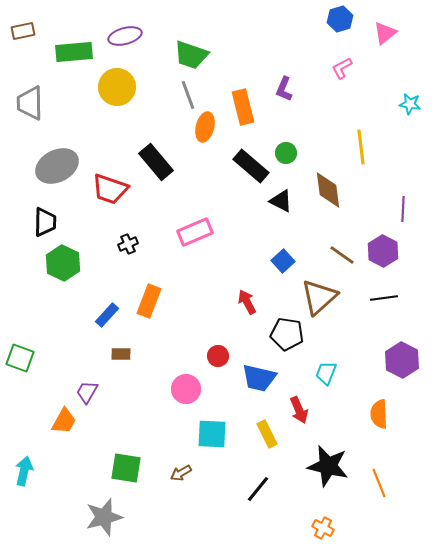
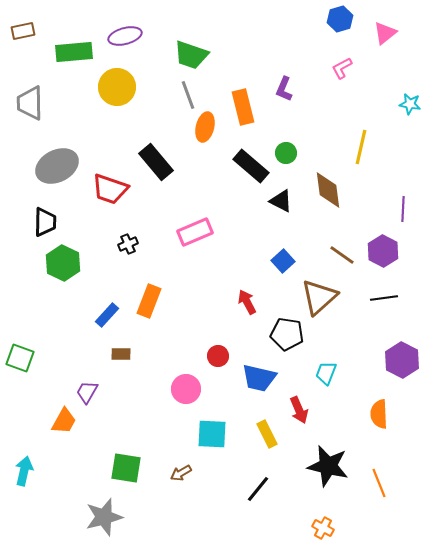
yellow line at (361, 147): rotated 20 degrees clockwise
